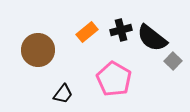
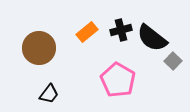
brown circle: moved 1 px right, 2 px up
pink pentagon: moved 4 px right, 1 px down
black trapezoid: moved 14 px left
